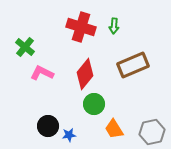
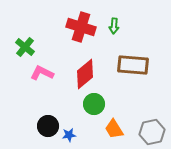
brown rectangle: rotated 28 degrees clockwise
red diamond: rotated 12 degrees clockwise
